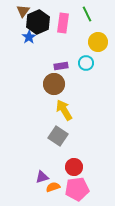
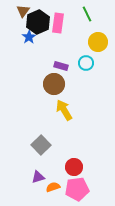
pink rectangle: moved 5 px left
purple rectangle: rotated 24 degrees clockwise
gray square: moved 17 px left, 9 px down; rotated 12 degrees clockwise
purple triangle: moved 4 px left
